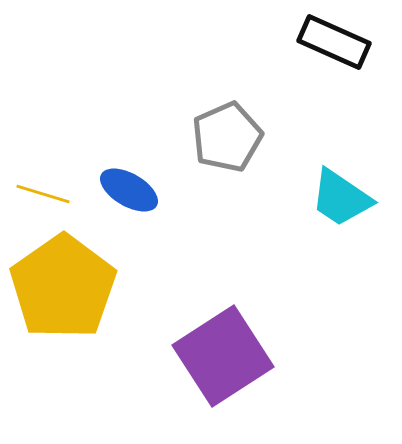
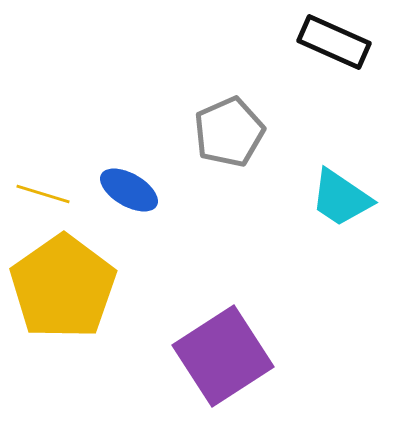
gray pentagon: moved 2 px right, 5 px up
